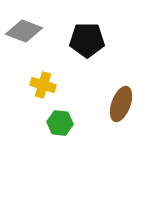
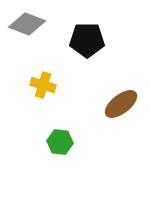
gray diamond: moved 3 px right, 7 px up
brown ellipse: rotated 32 degrees clockwise
green hexagon: moved 19 px down
